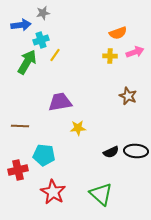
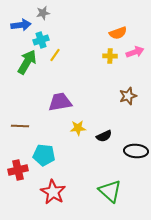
brown star: rotated 30 degrees clockwise
black semicircle: moved 7 px left, 16 px up
green triangle: moved 9 px right, 3 px up
